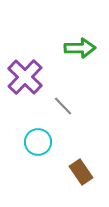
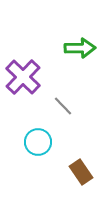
purple cross: moved 2 px left
